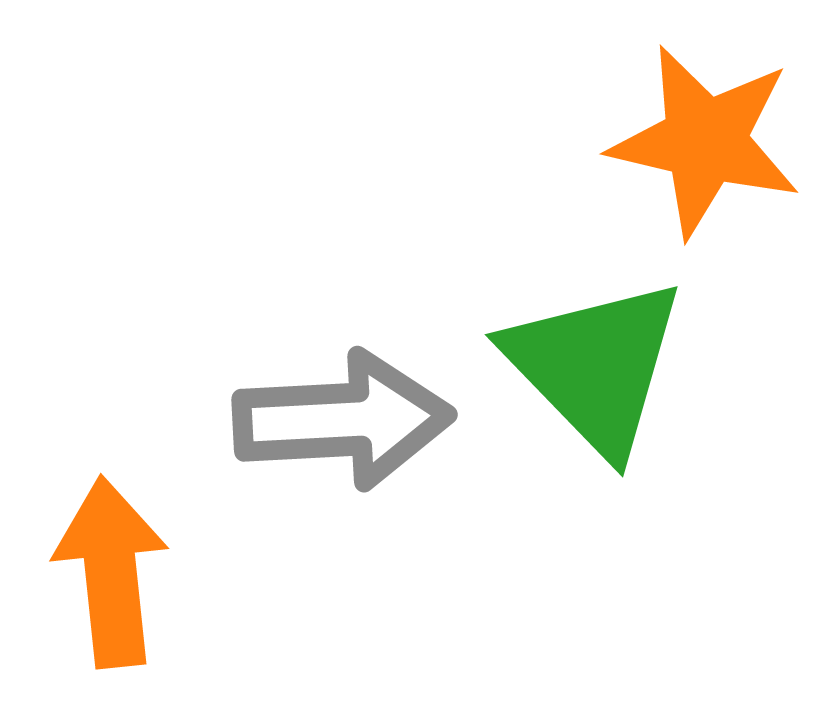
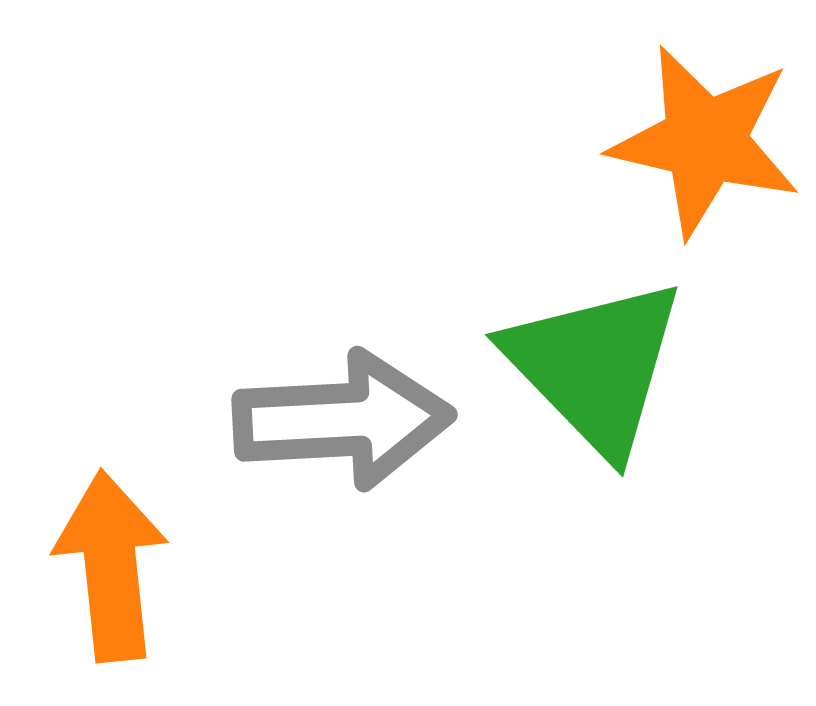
orange arrow: moved 6 px up
